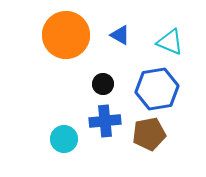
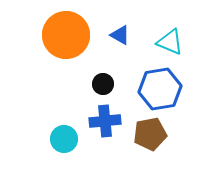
blue hexagon: moved 3 px right
brown pentagon: moved 1 px right
